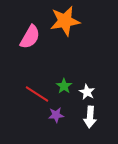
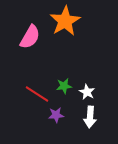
orange star: rotated 20 degrees counterclockwise
green star: rotated 28 degrees clockwise
